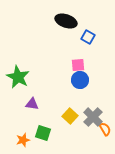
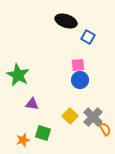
green star: moved 2 px up
